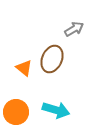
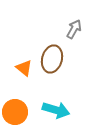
gray arrow: rotated 30 degrees counterclockwise
brown ellipse: rotated 8 degrees counterclockwise
orange circle: moved 1 px left
